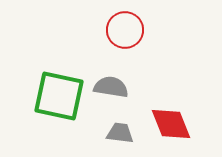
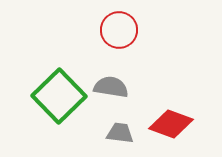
red circle: moved 6 px left
green square: rotated 34 degrees clockwise
red diamond: rotated 48 degrees counterclockwise
